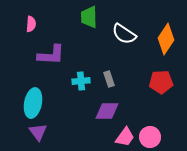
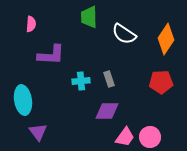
cyan ellipse: moved 10 px left, 3 px up; rotated 20 degrees counterclockwise
